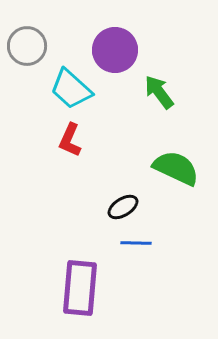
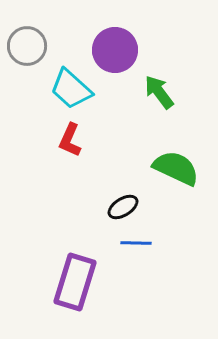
purple rectangle: moved 5 px left, 6 px up; rotated 12 degrees clockwise
